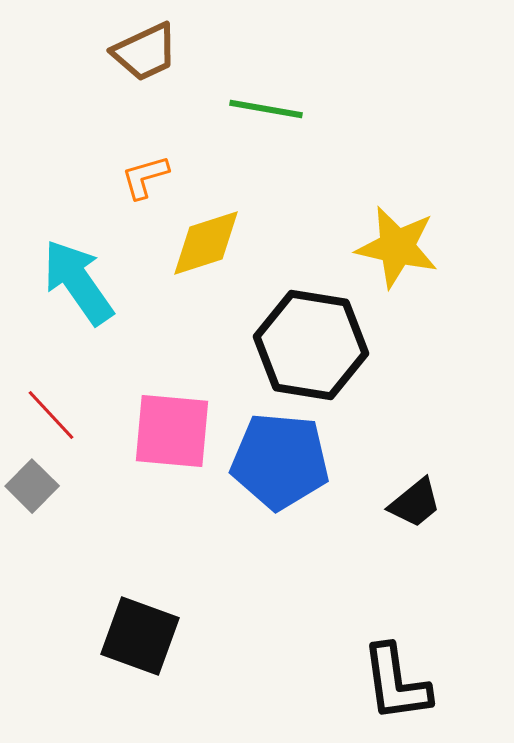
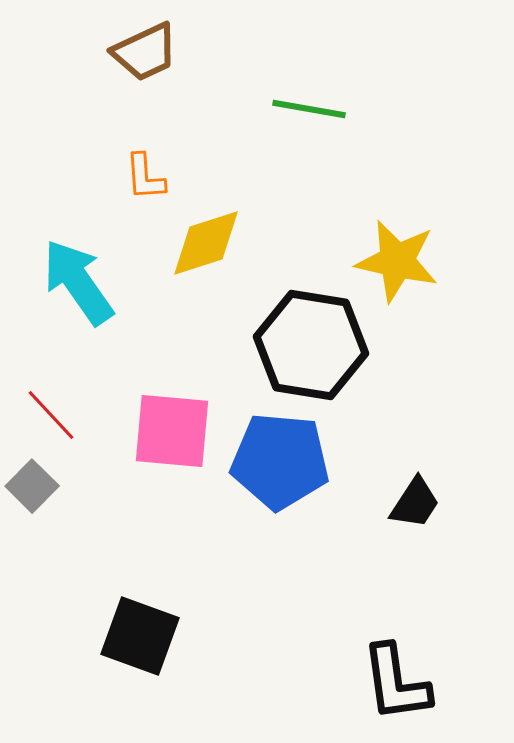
green line: moved 43 px right
orange L-shape: rotated 78 degrees counterclockwise
yellow star: moved 14 px down
black trapezoid: rotated 18 degrees counterclockwise
